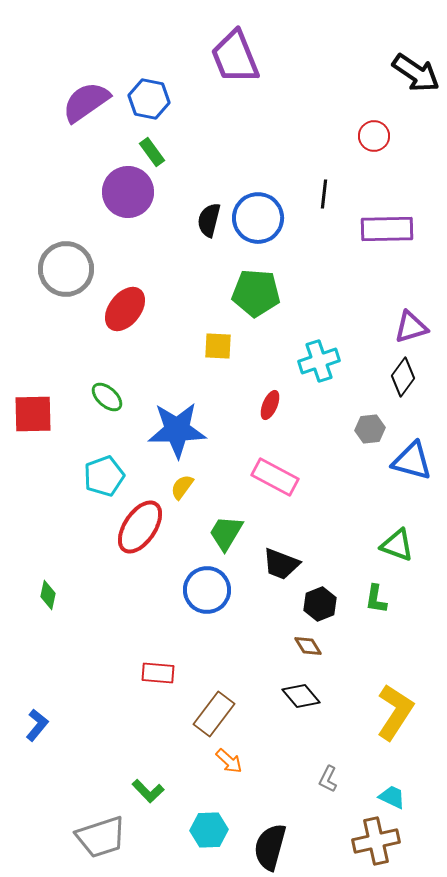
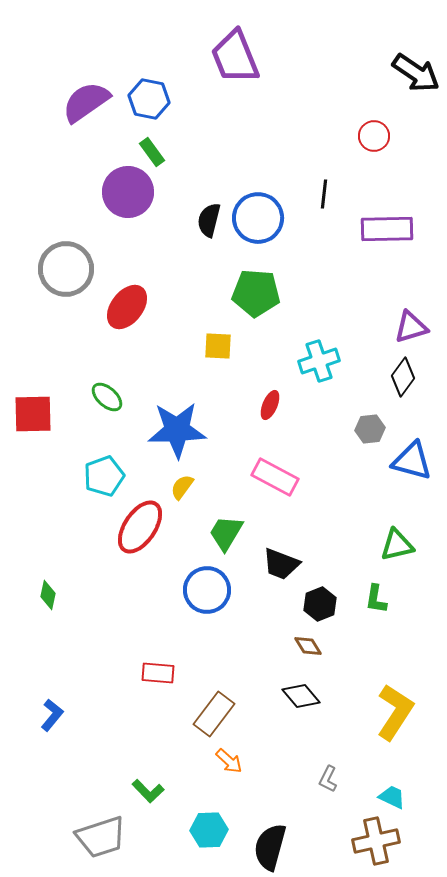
red ellipse at (125, 309): moved 2 px right, 2 px up
green triangle at (397, 545): rotated 33 degrees counterclockwise
blue L-shape at (37, 725): moved 15 px right, 10 px up
